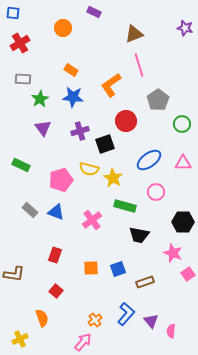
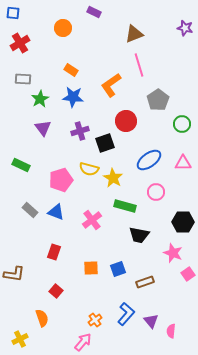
black square at (105, 144): moved 1 px up
red rectangle at (55, 255): moved 1 px left, 3 px up
